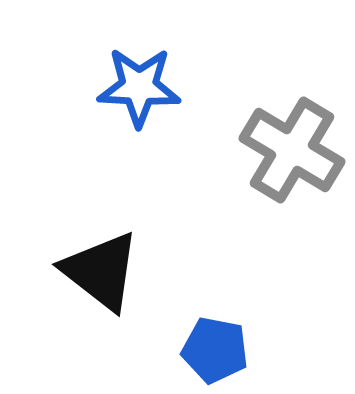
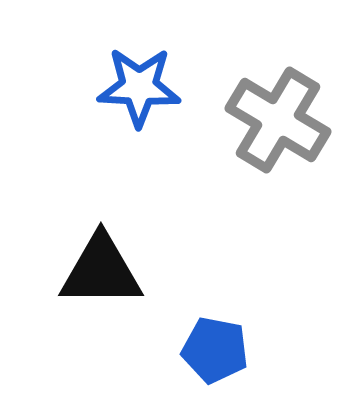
gray cross: moved 14 px left, 30 px up
black triangle: rotated 38 degrees counterclockwise
